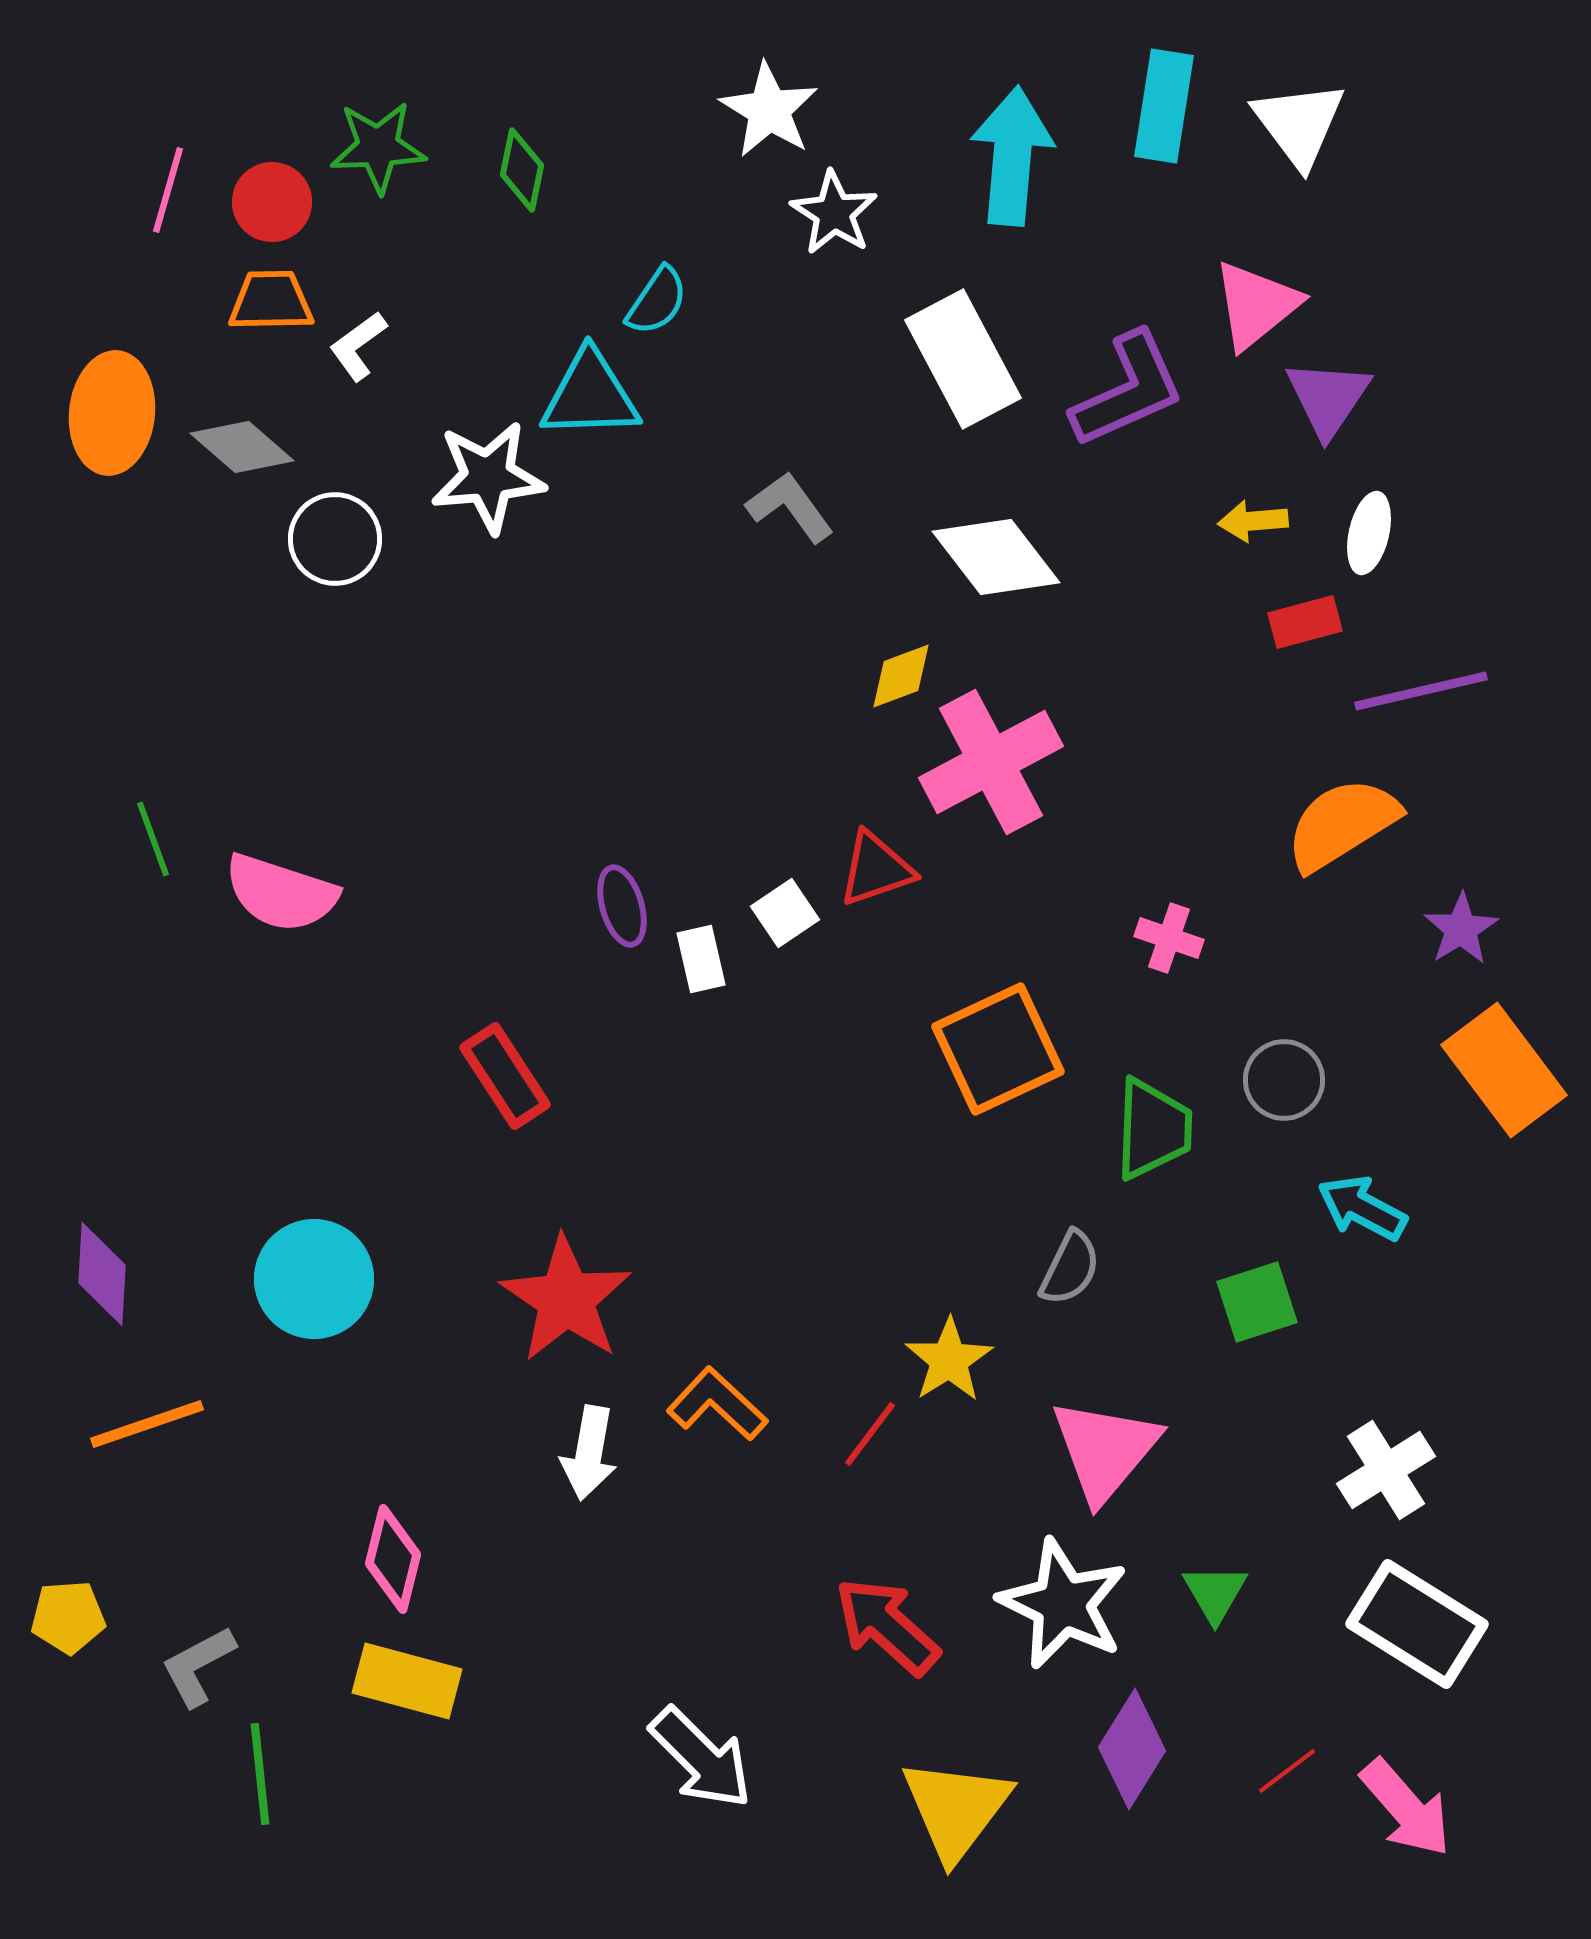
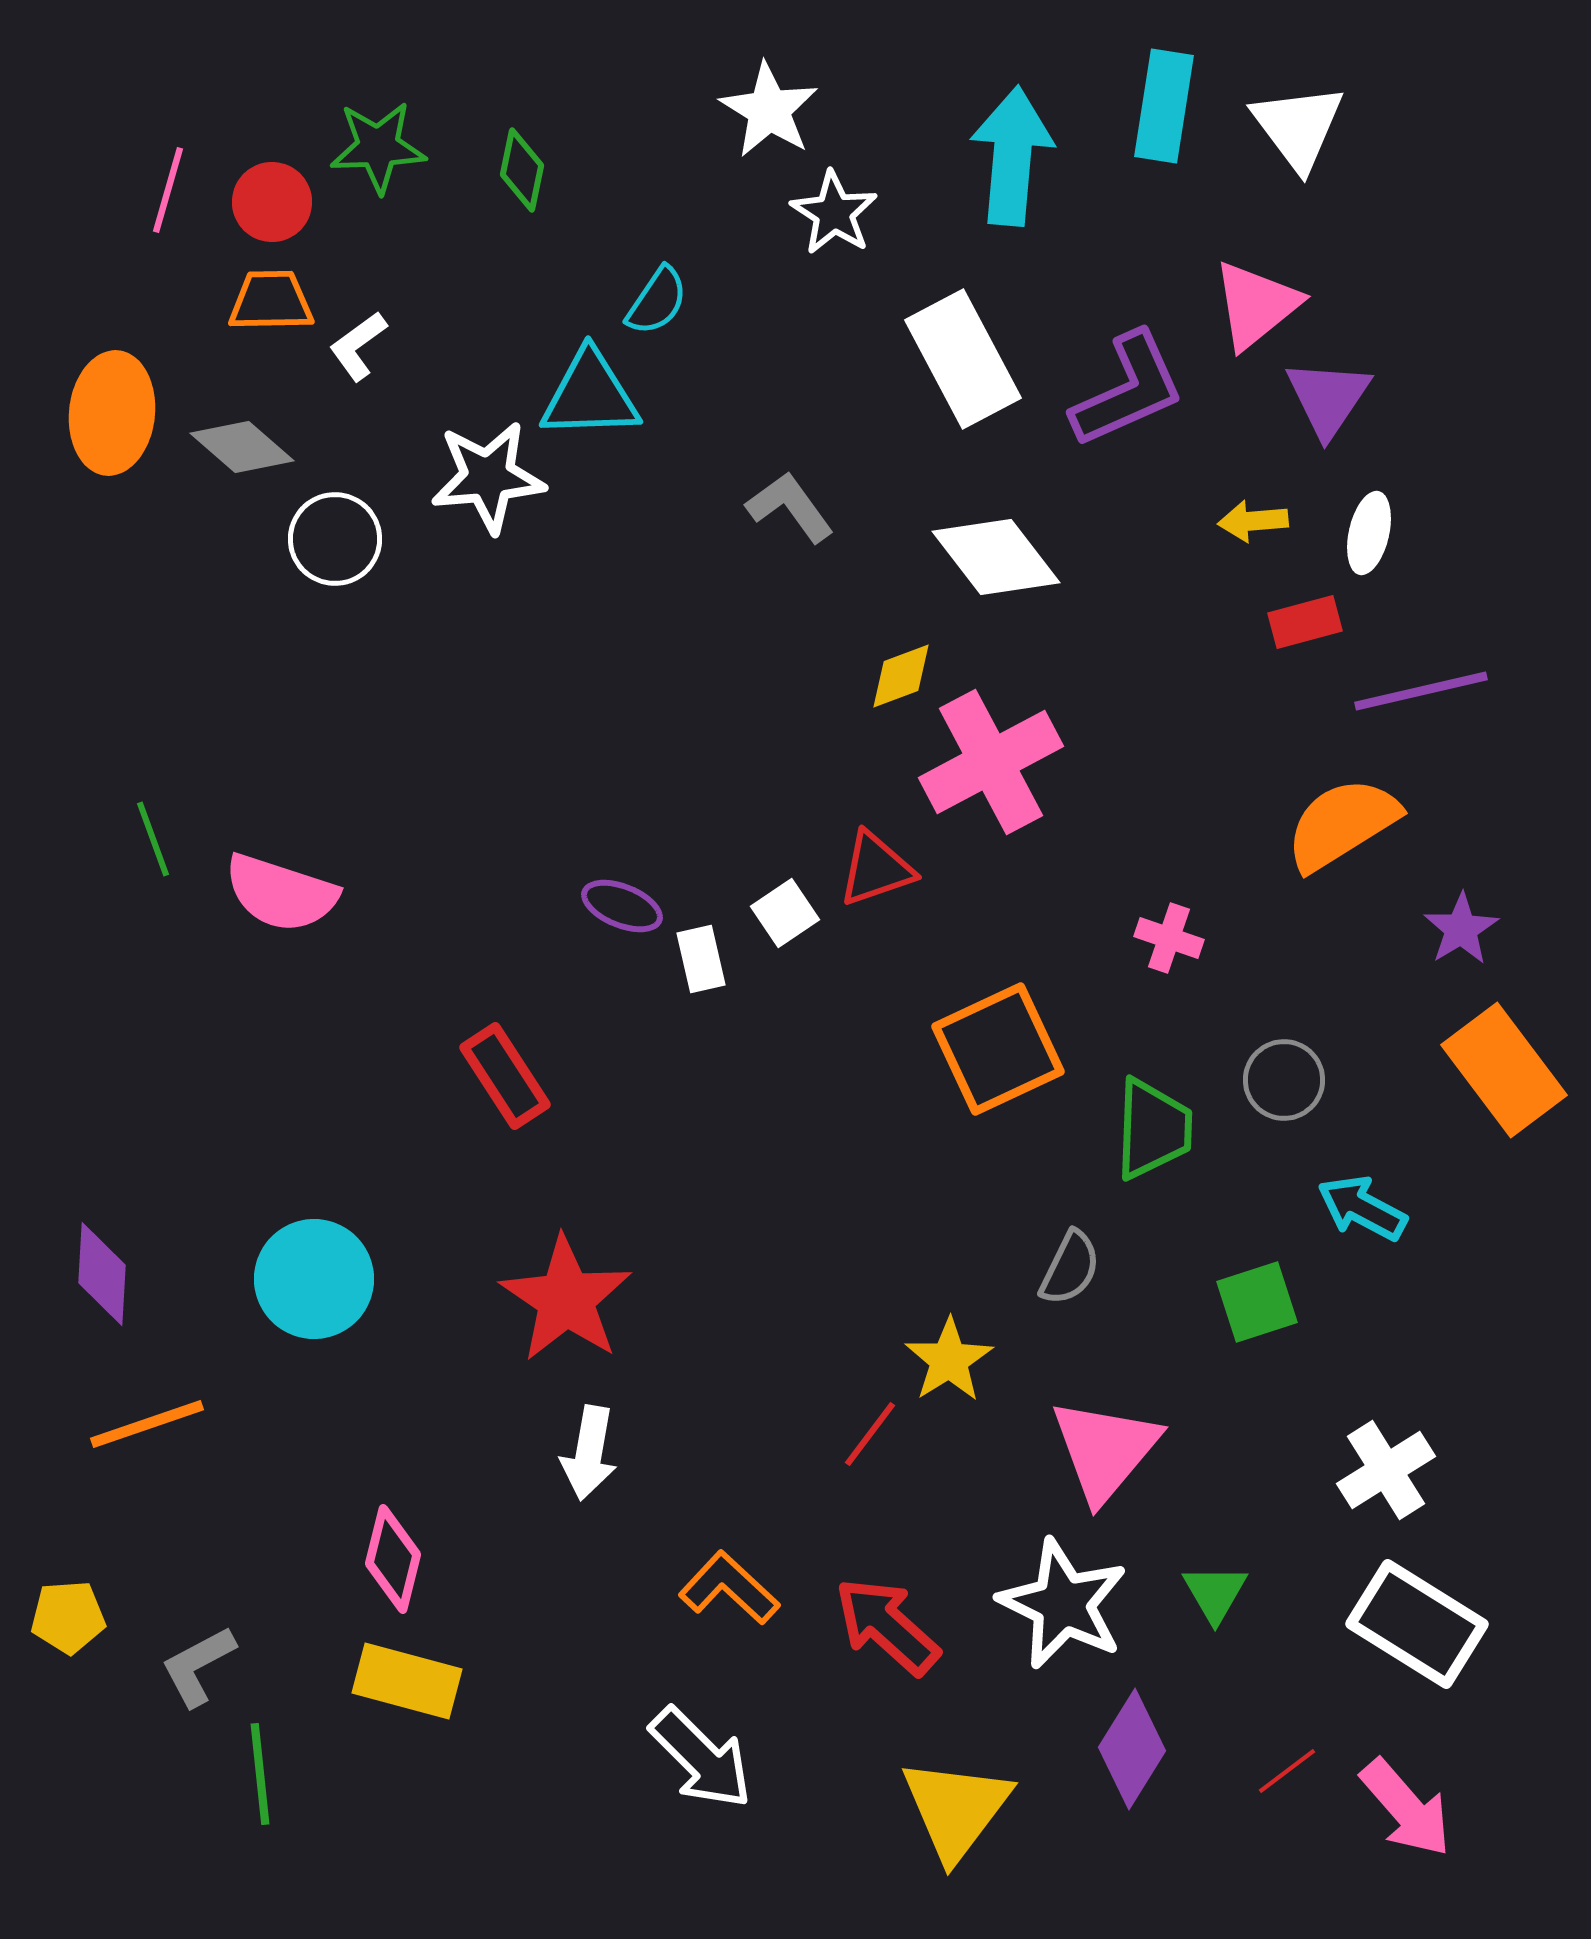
white triangle at (1299, 124): moved 1 px left, 3 px down
purple ellipse at (622, 906): rotated 52 degrees counterclockwise
orange L-shape at (717, 1404): moved 12 px right, 184 px down
